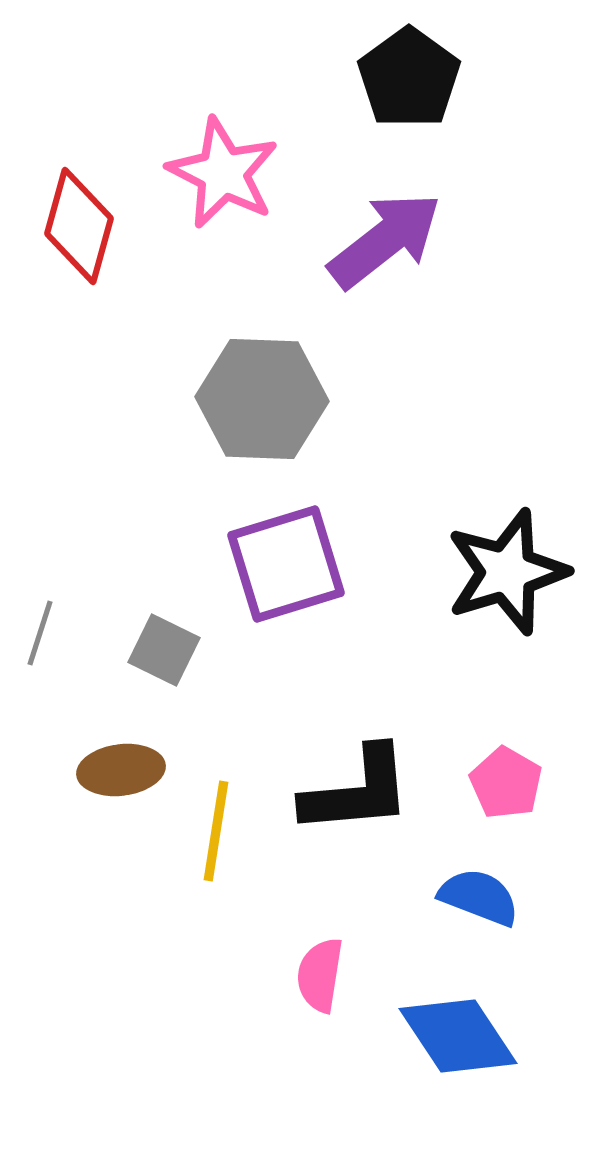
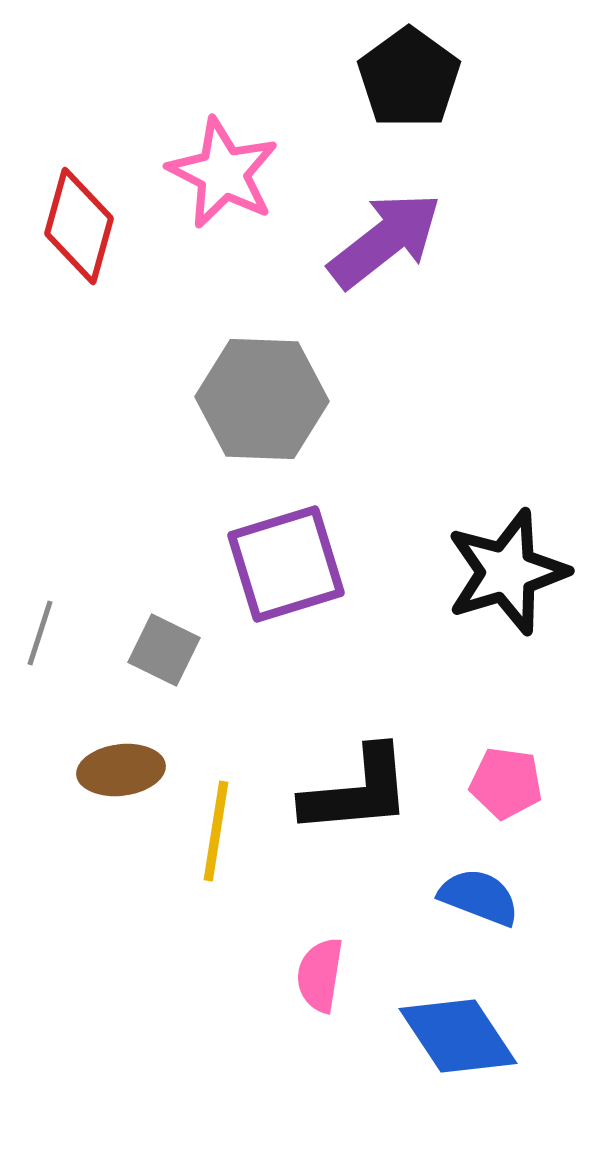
pink pentagon: rotated 22 degrees counterclockwise
